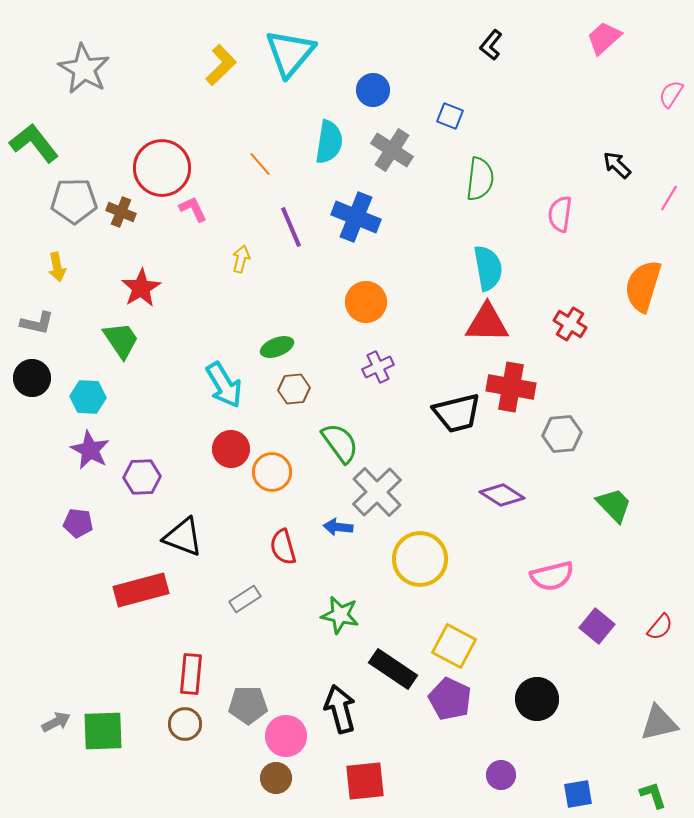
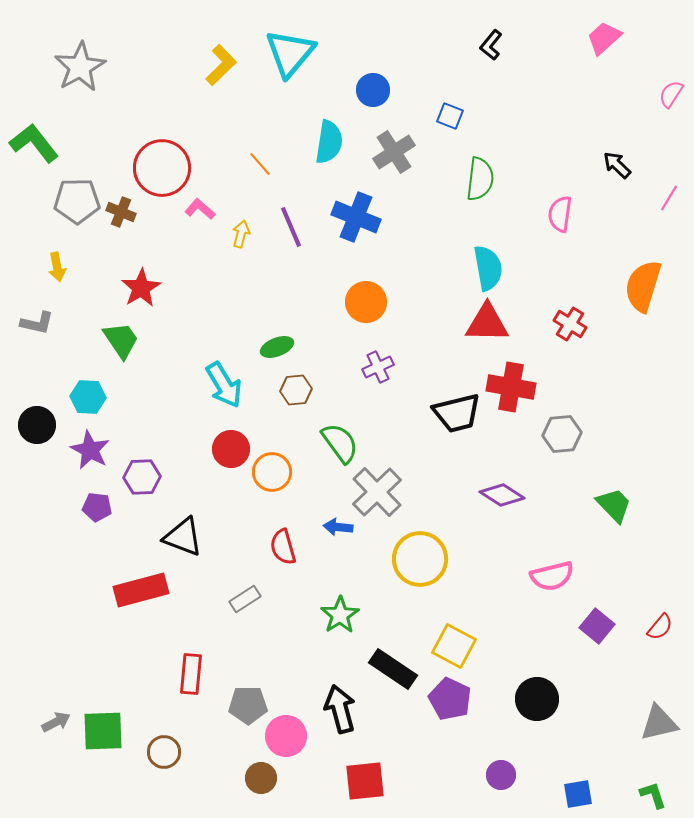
gray star at (84, 69): moved 4 px left, 2 px up; rotated 12 degrees clockwise
gray cross at (392, 150): moved 2 px right, 2 px down; rotated 24 degrees clockwise
gray pentagon at (74, 201): moved 3 px right
pink L-shape at (193, 209): moved 7 px right; rotated 24 degrees counterclockwise
yellow arrow at (241, 259): moved 25 px up
black circle at (32, 378): moved 5 px right, 47 px down
brown hexagon at (294, 389): moved 2 px right, 1 px down
purple pentagon at (78, 523): moved 19 px right, 16 px up
green star at (340, 615): rotated 27 degrees clockwise
brown circle at (185, 724): moved 21 px left, 28 px down
brown circle at (276, 778): moved 15 px left
